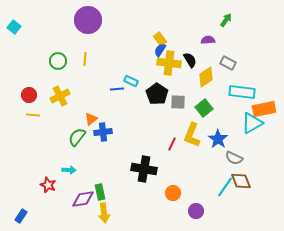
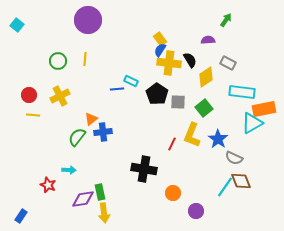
cyan square at (14, 27): moved 3 px right, 2 px up
